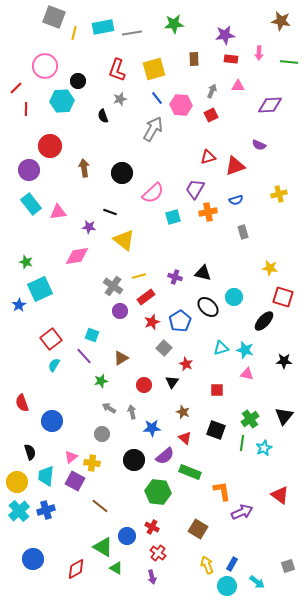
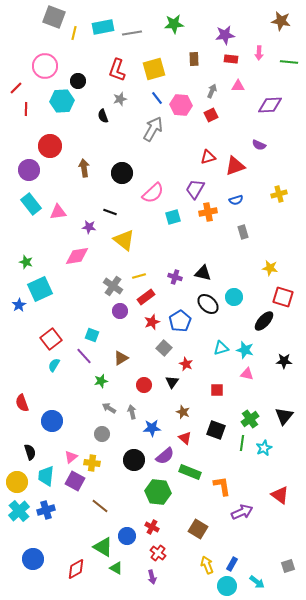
black ellipse at (208, 307): moved 3 px up
orange L-shape at (222, 491): moved 5 px up
